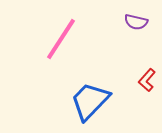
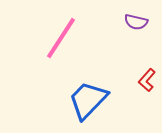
pink line: moved 1 px up
blue trapezoid: moved 2 px left, 1 px up
